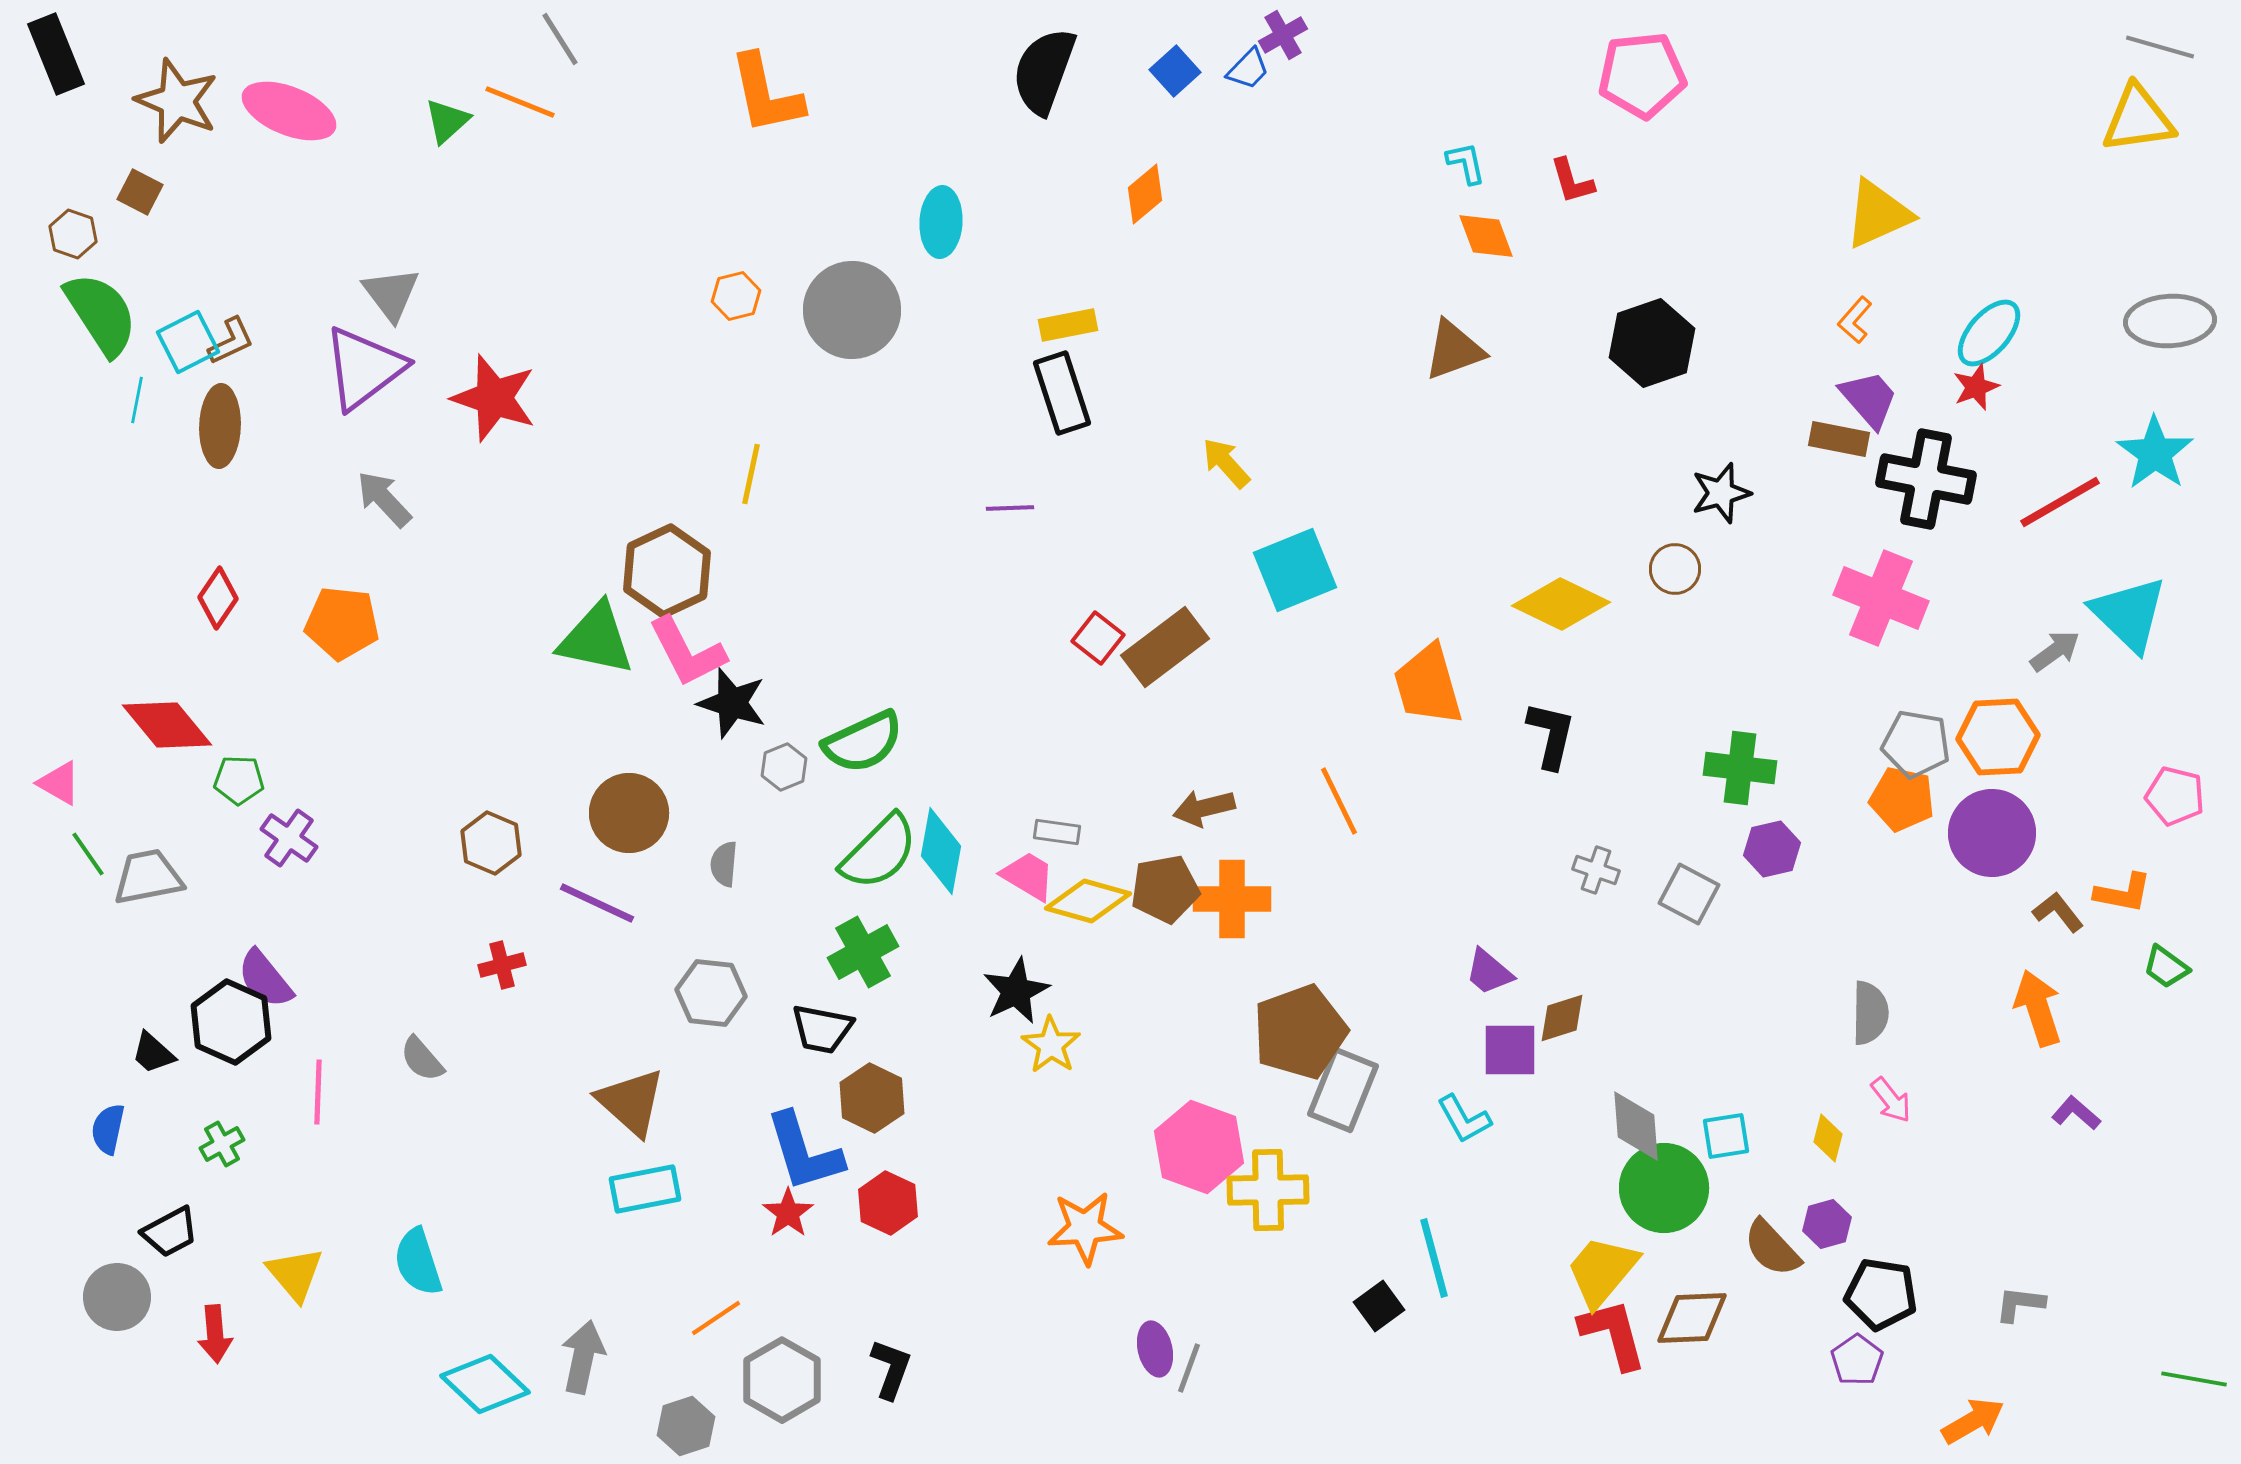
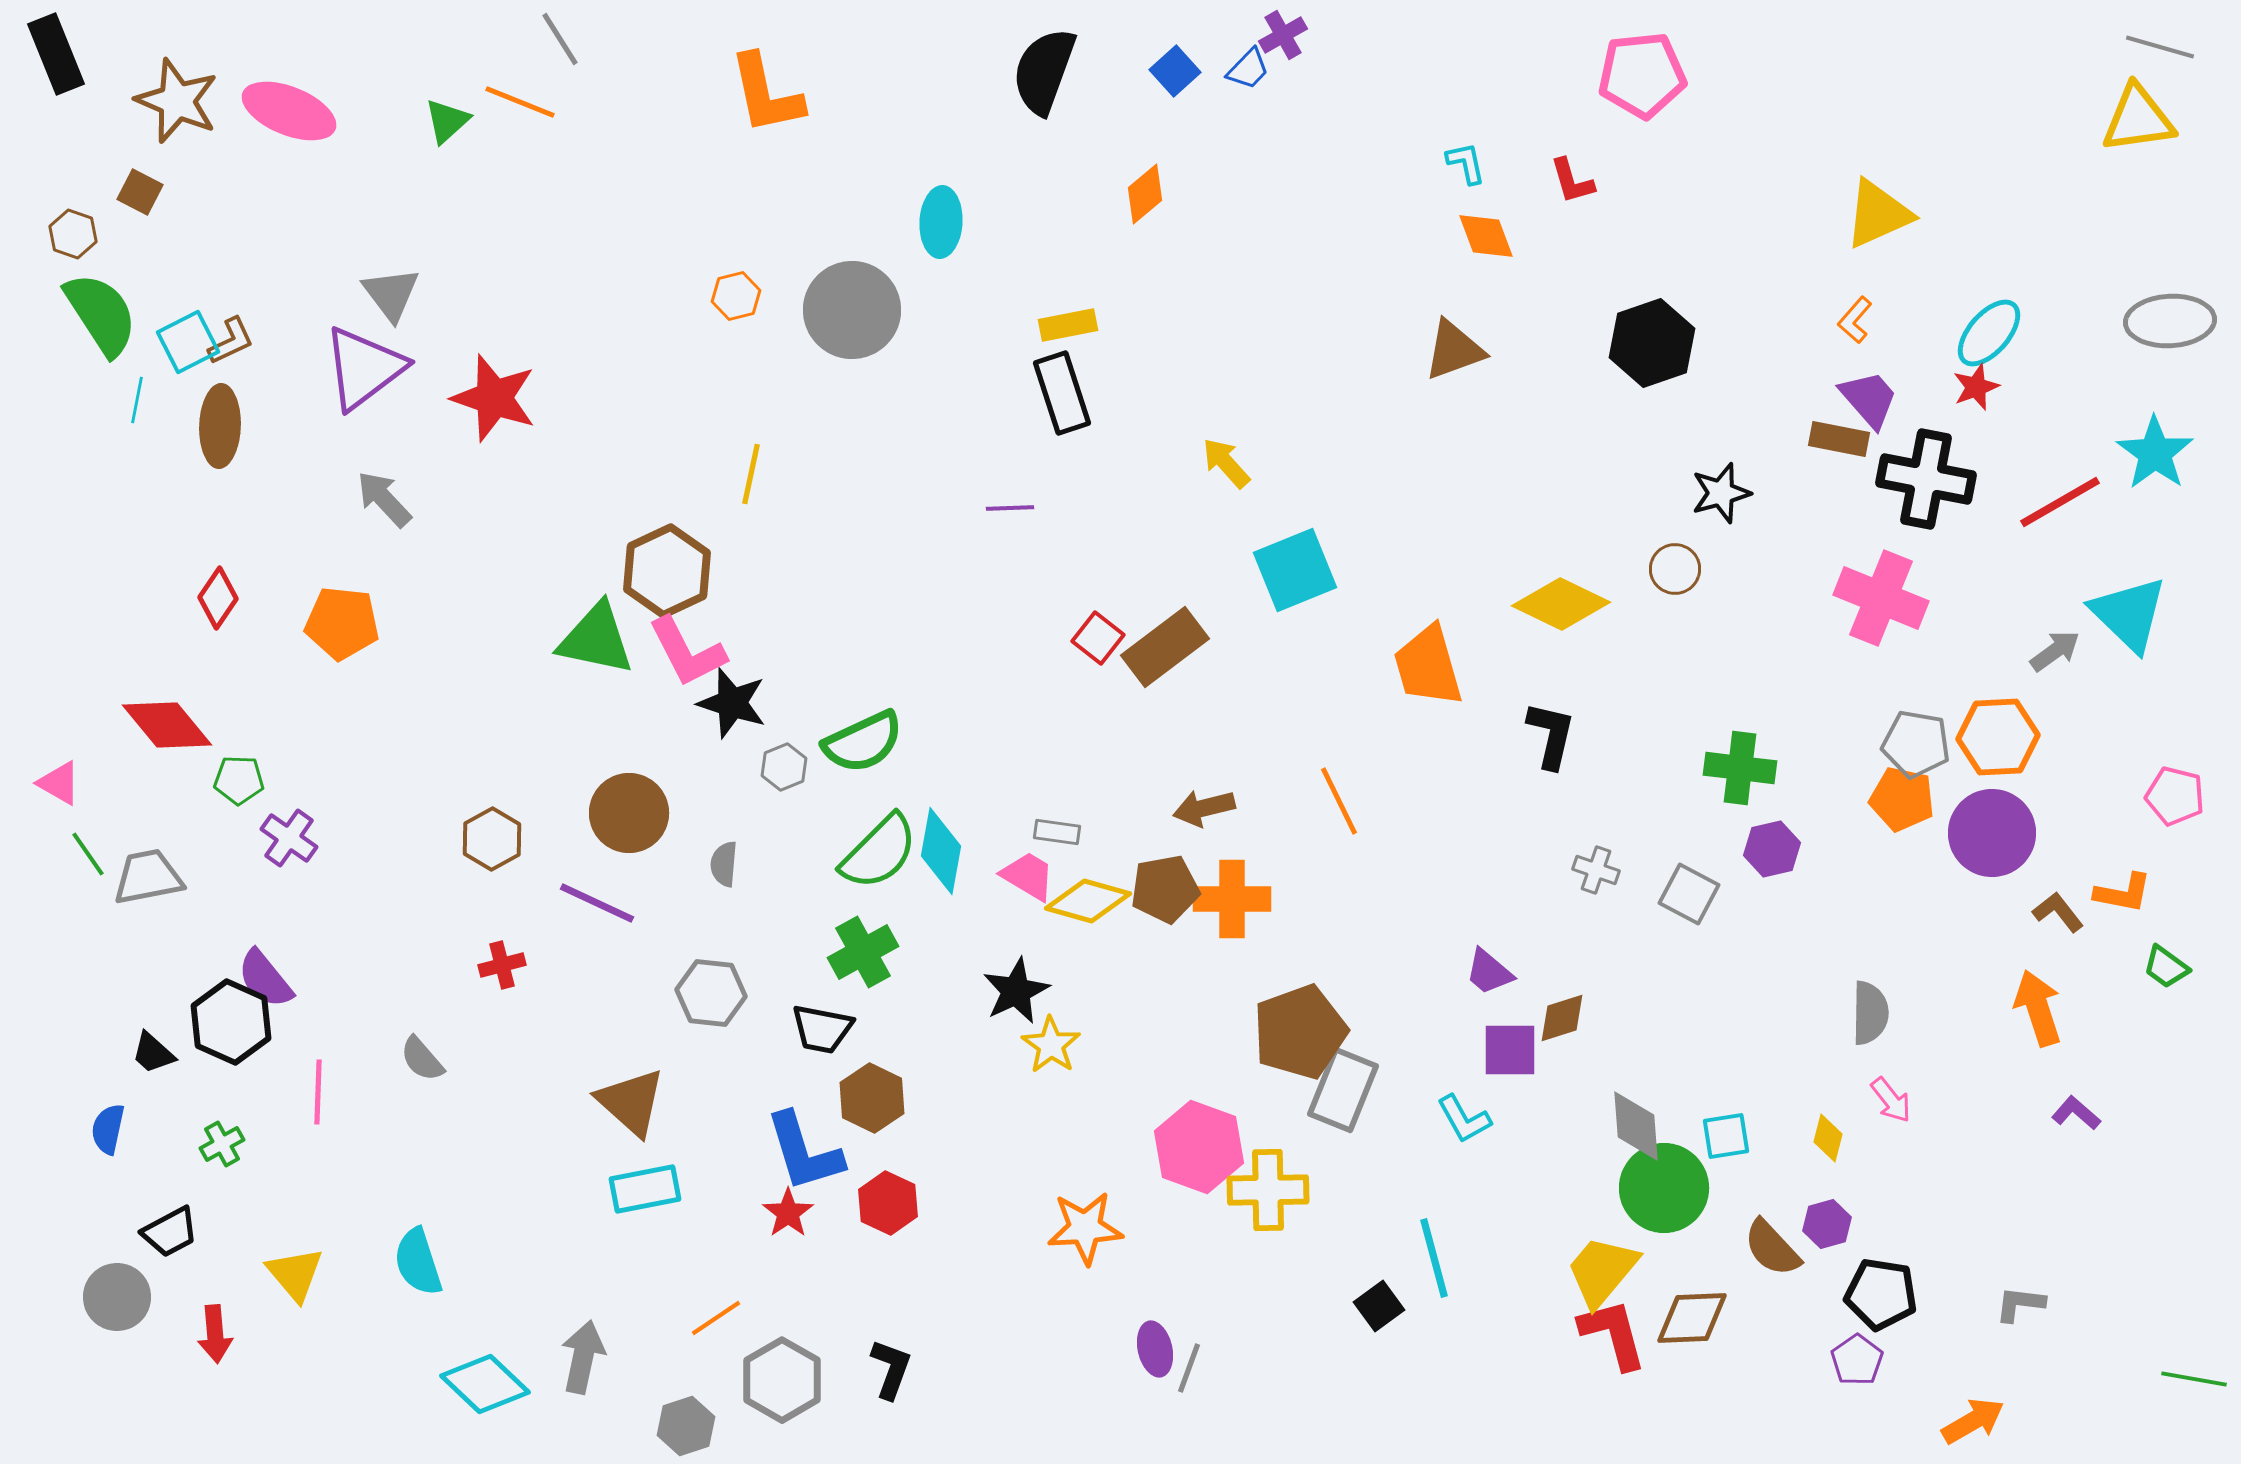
orange trapezoid at (1428, 685): moved 19 px up
brown hexagon at (491, 843): moved 1 px right, 4 px up; rotated 8 degrees clockwise
